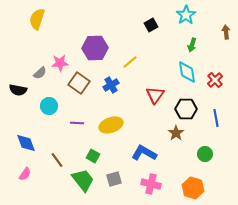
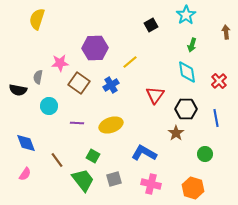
gray semicircle: moved 2 px left, 4 px down; rotated 144 degrees clockwise
red cross: moved 4 px right, 1 px down
